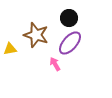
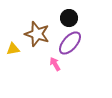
brown star: moved 1 px right, 1 px up
yellow triangle: moved 3 px right
